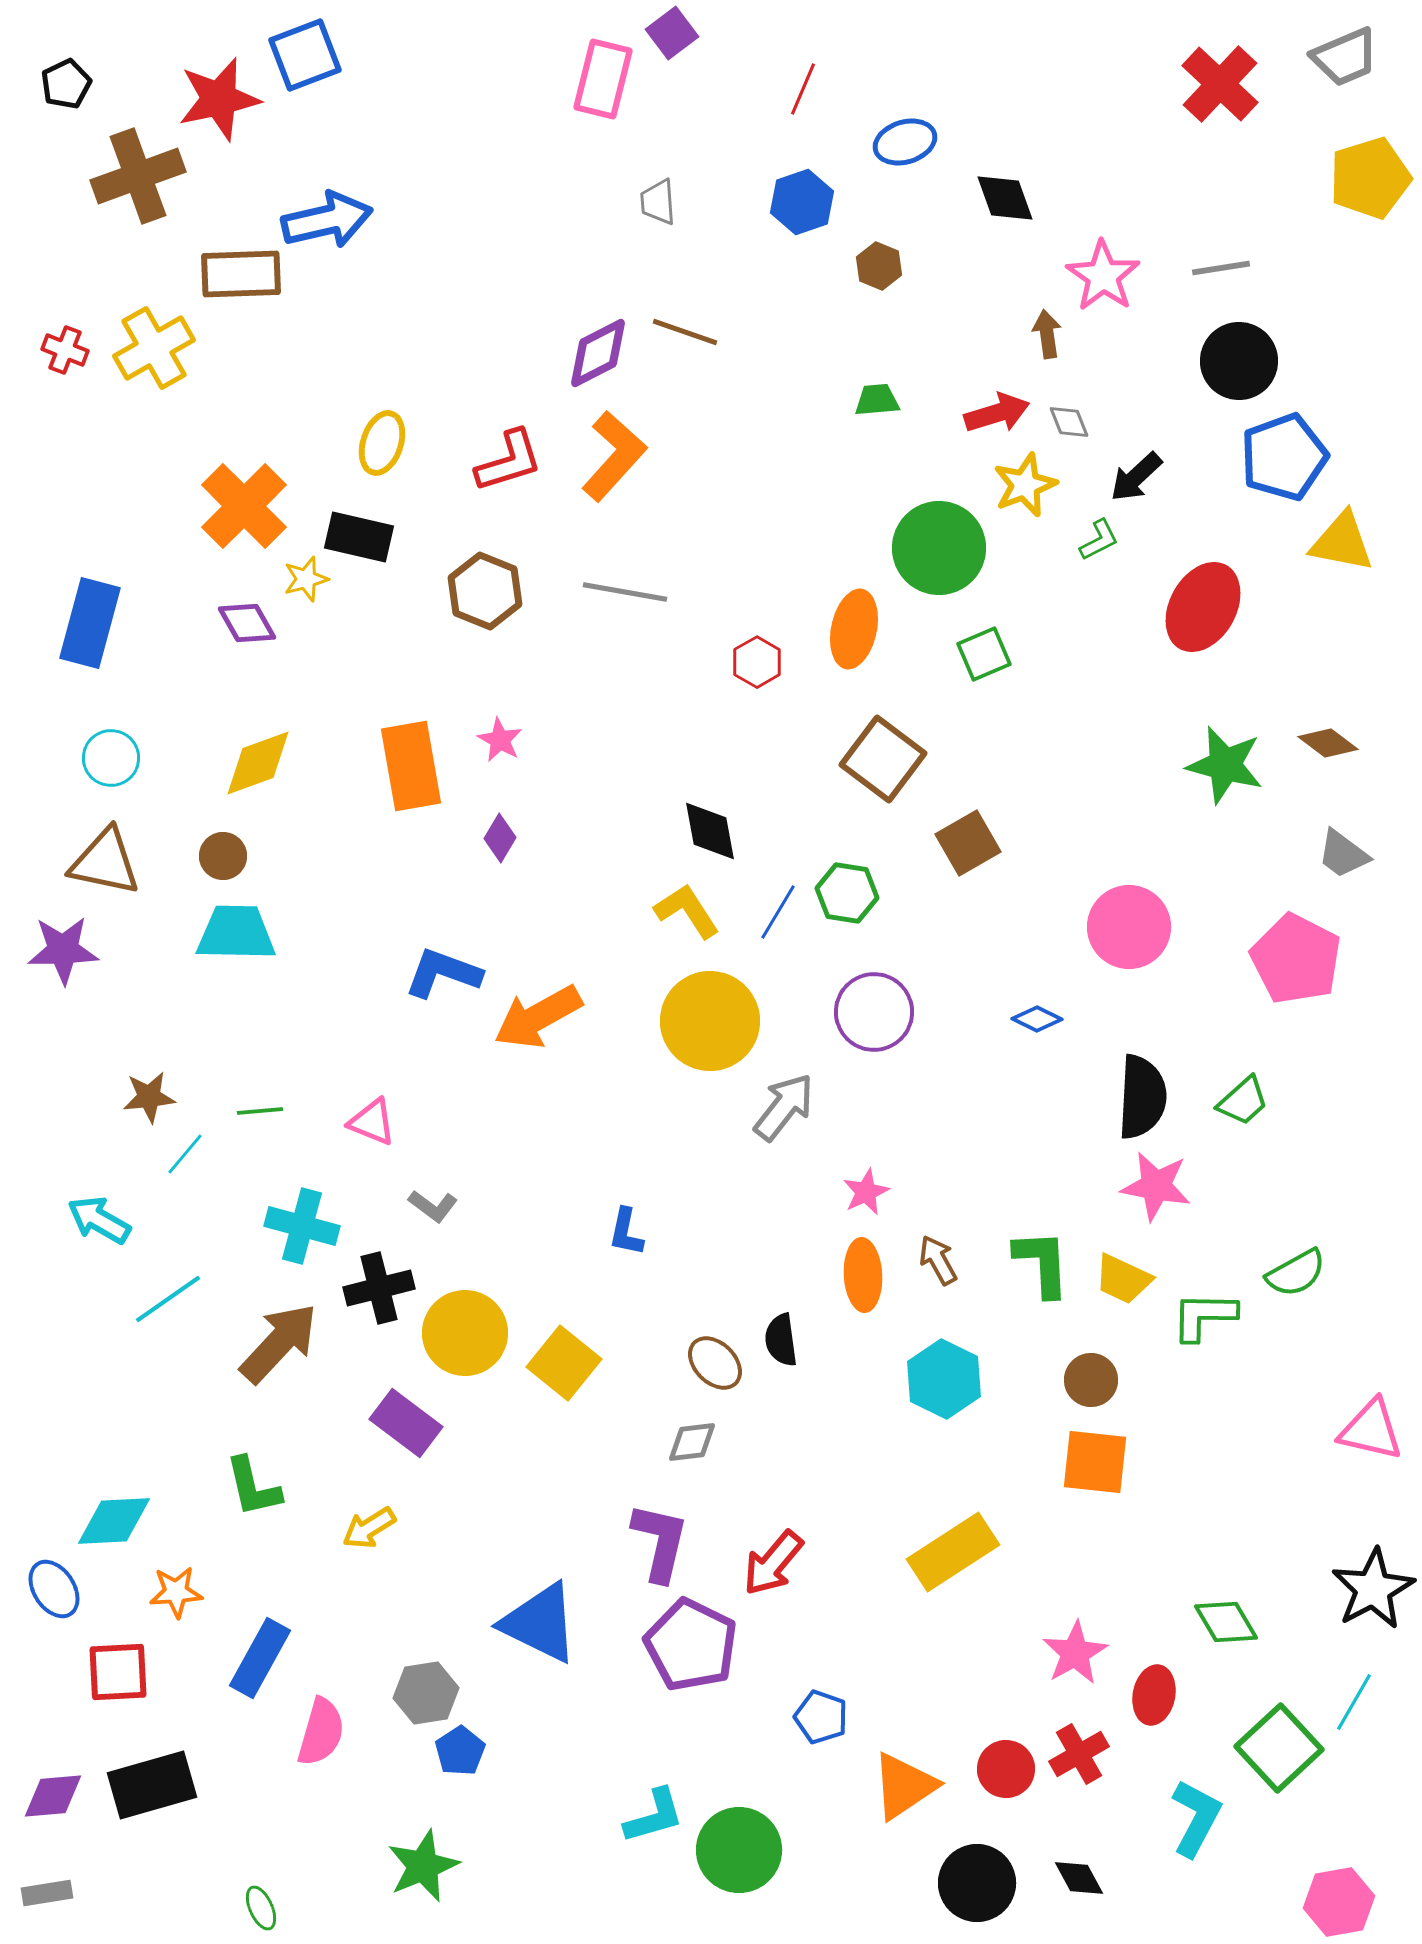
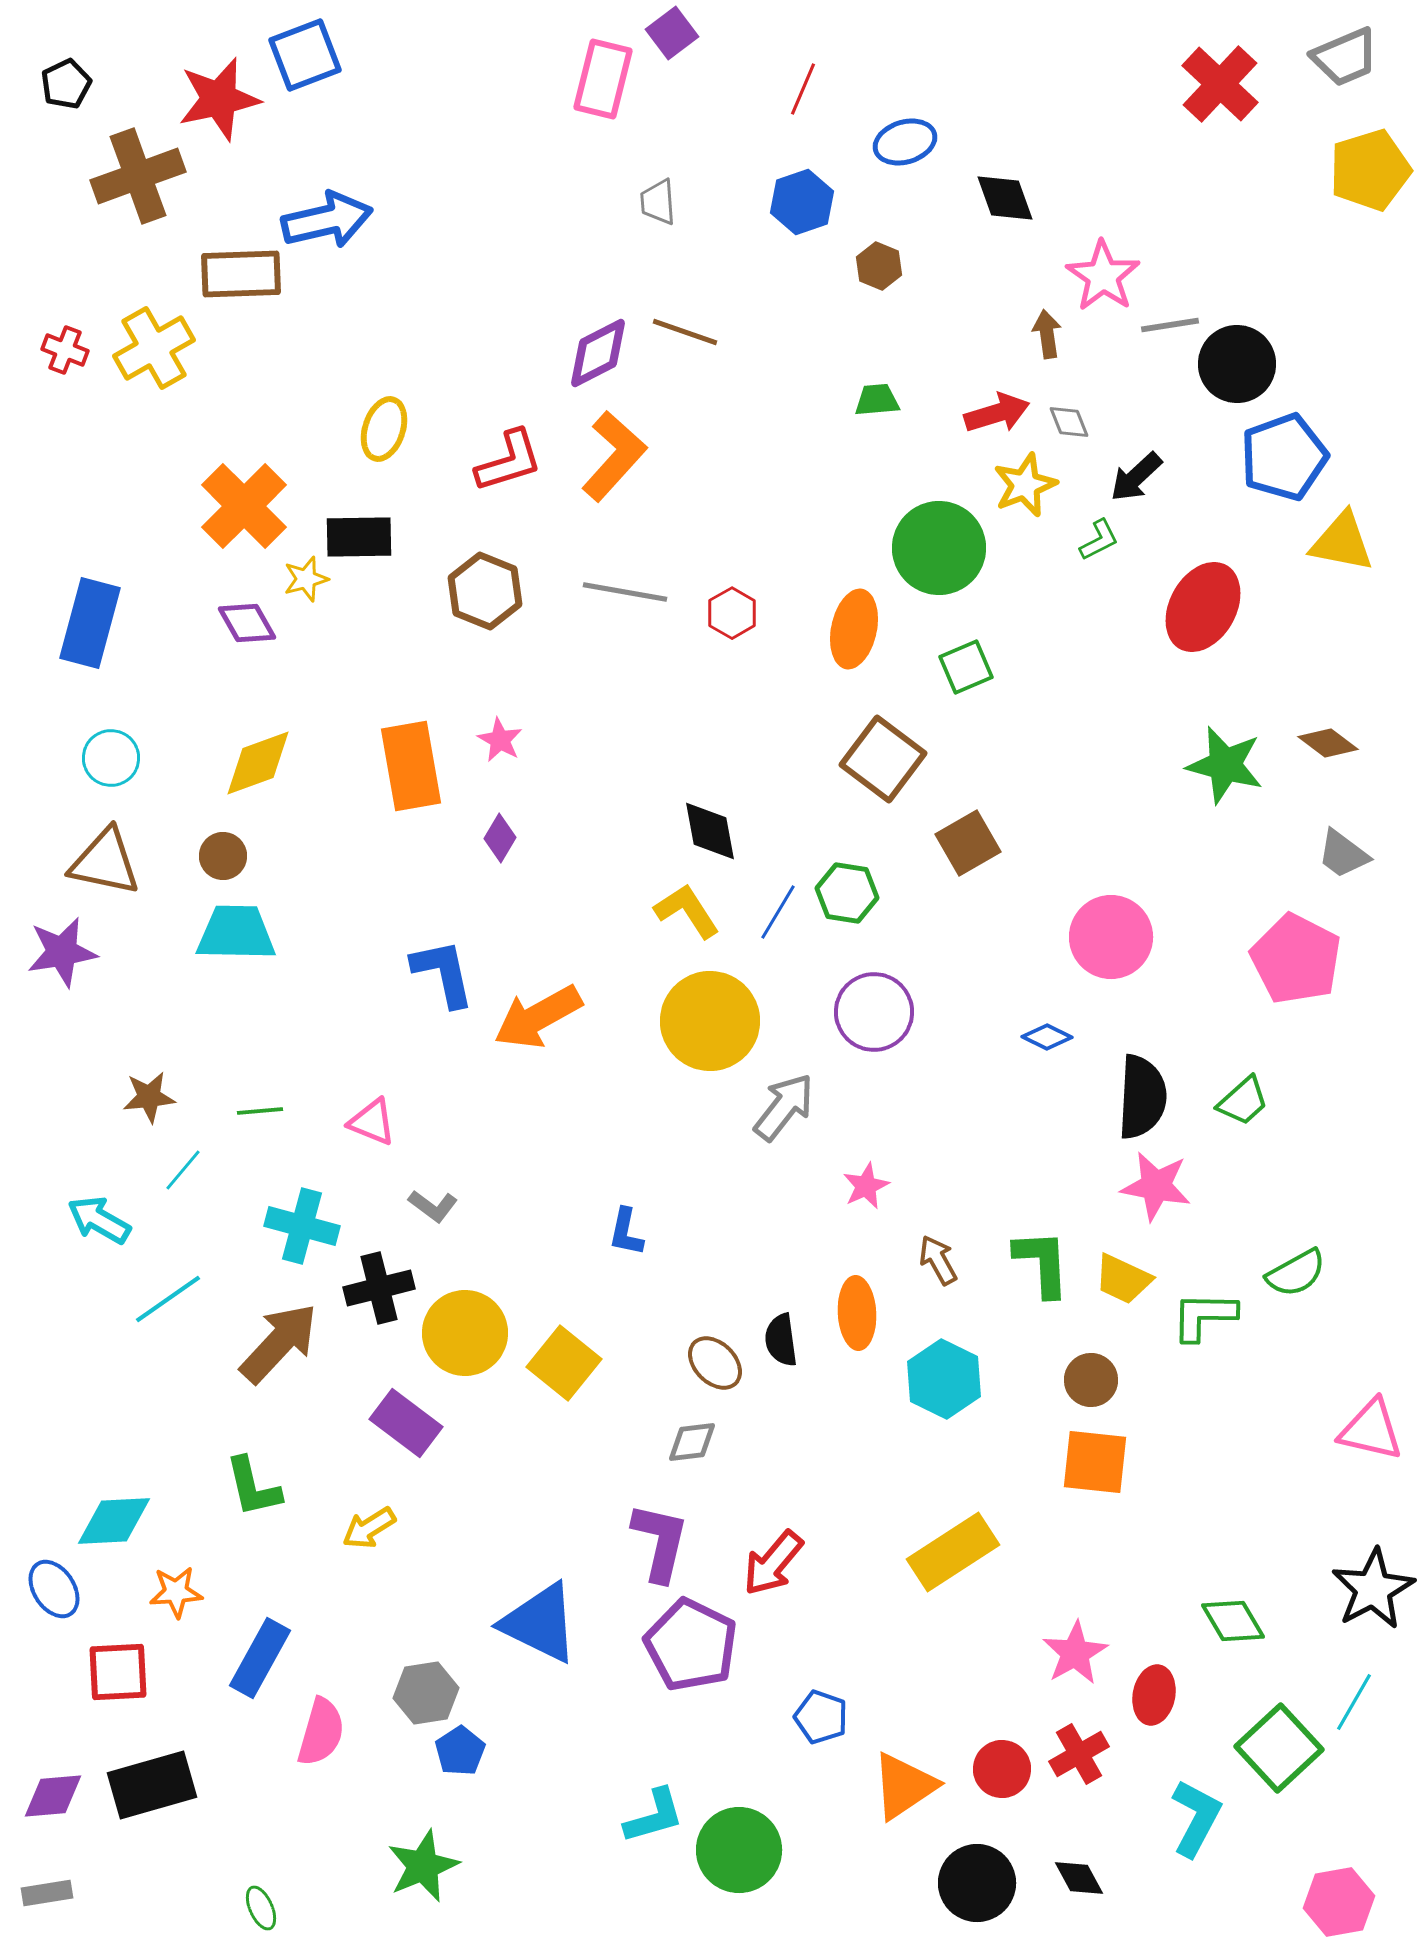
yellow pentagon at (1370, 178): moved 8 px up
gray line at (1221, 268): moved 51 px left, 57 px down
black circle at (1239, 361): moved 2 px left, 3 px down
yellow ellipse at (382, 443): moved 2 px right, 14 px up
black rectangle at (359, 537): rotated 14 degrees counterclockwise
green square at (984, 654): moved 18 px left, 13 px down
red hexagon at (757, 662): moved 25 px left, 49 px up
pink circle at (1129, 927): moved 18 px left, 10 px down
purple star at (63, 950): moved 1 px left, 2 px down; rotated 8 degrees counterclockwise
blue L-shape at (443, 973): rotated 58 degrees clockwise
blue diamond at (1037, 1019): moved 10 px right, 18 px down
cyan line at (185, 1154): moved 2 px left, 16 px down
pink star at (866, 1192): moved 6 px up
orange ellipse at (863, 1275): moved 6 px left, 38 px down
green diamond at (1226, 1622): moved 7 px right, 1 px up
red circle at (1006, 1769): moved 4 px left
